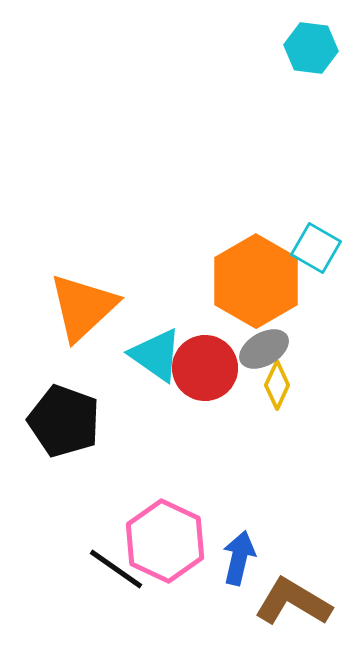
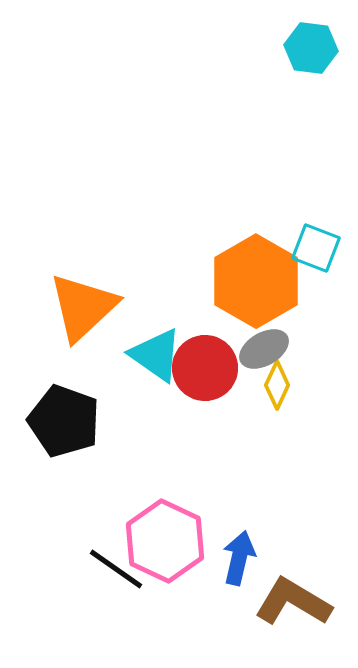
cyan square: rotated 9 degrees counterclockwise
